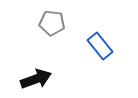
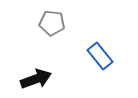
blue rectangle: moved 10 px down
